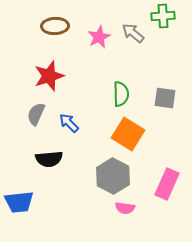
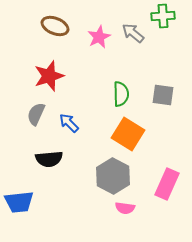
brown ellipse: rotated 24 degrees clockwise
gray square: moved 2 px left, 3 px up
